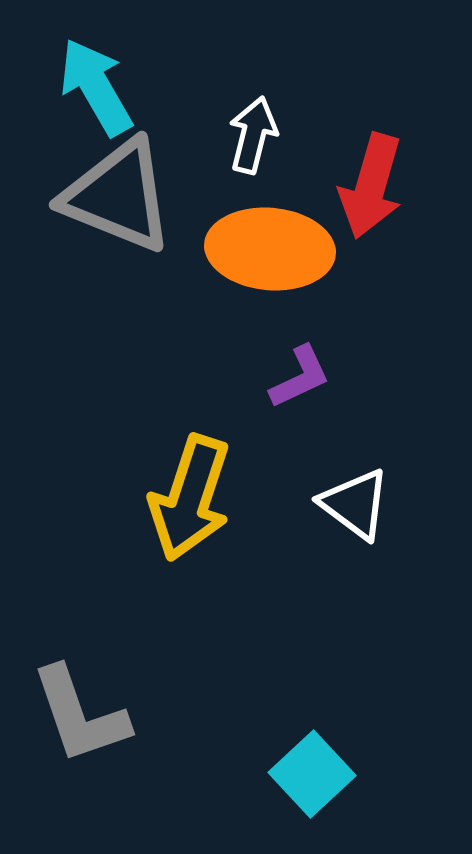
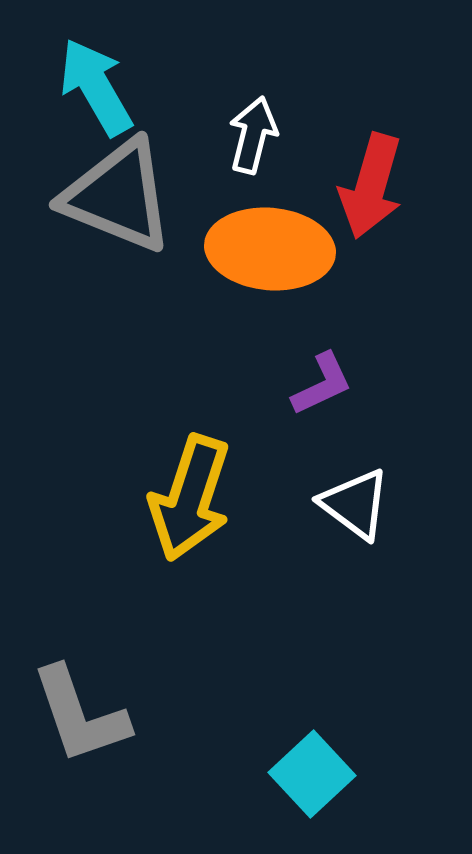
purple L-shape: moved 22 px right, 7 px down
